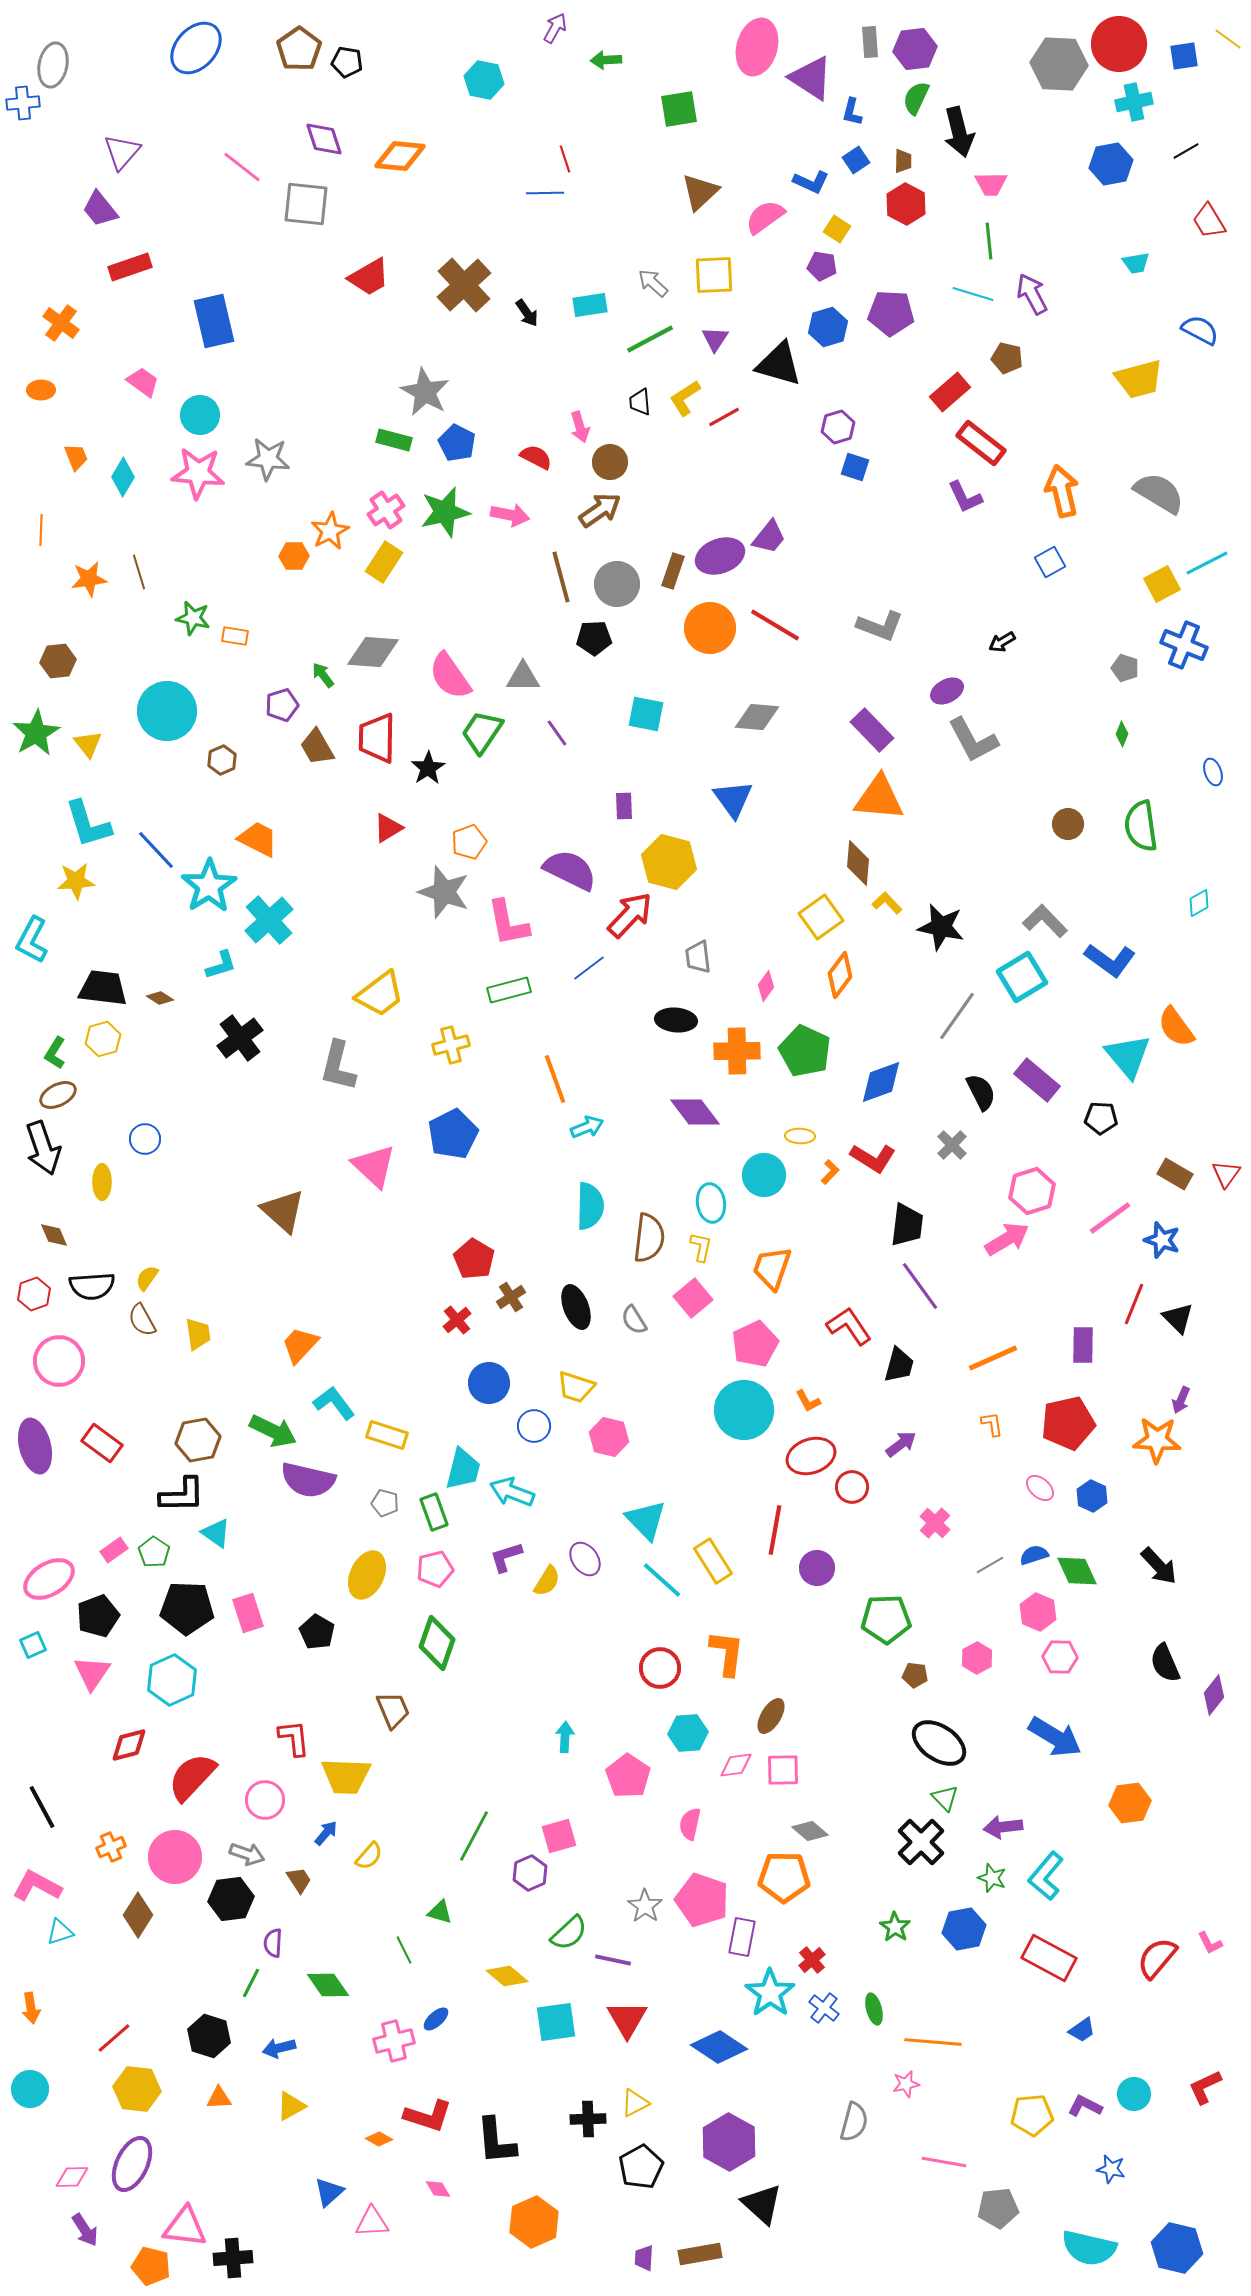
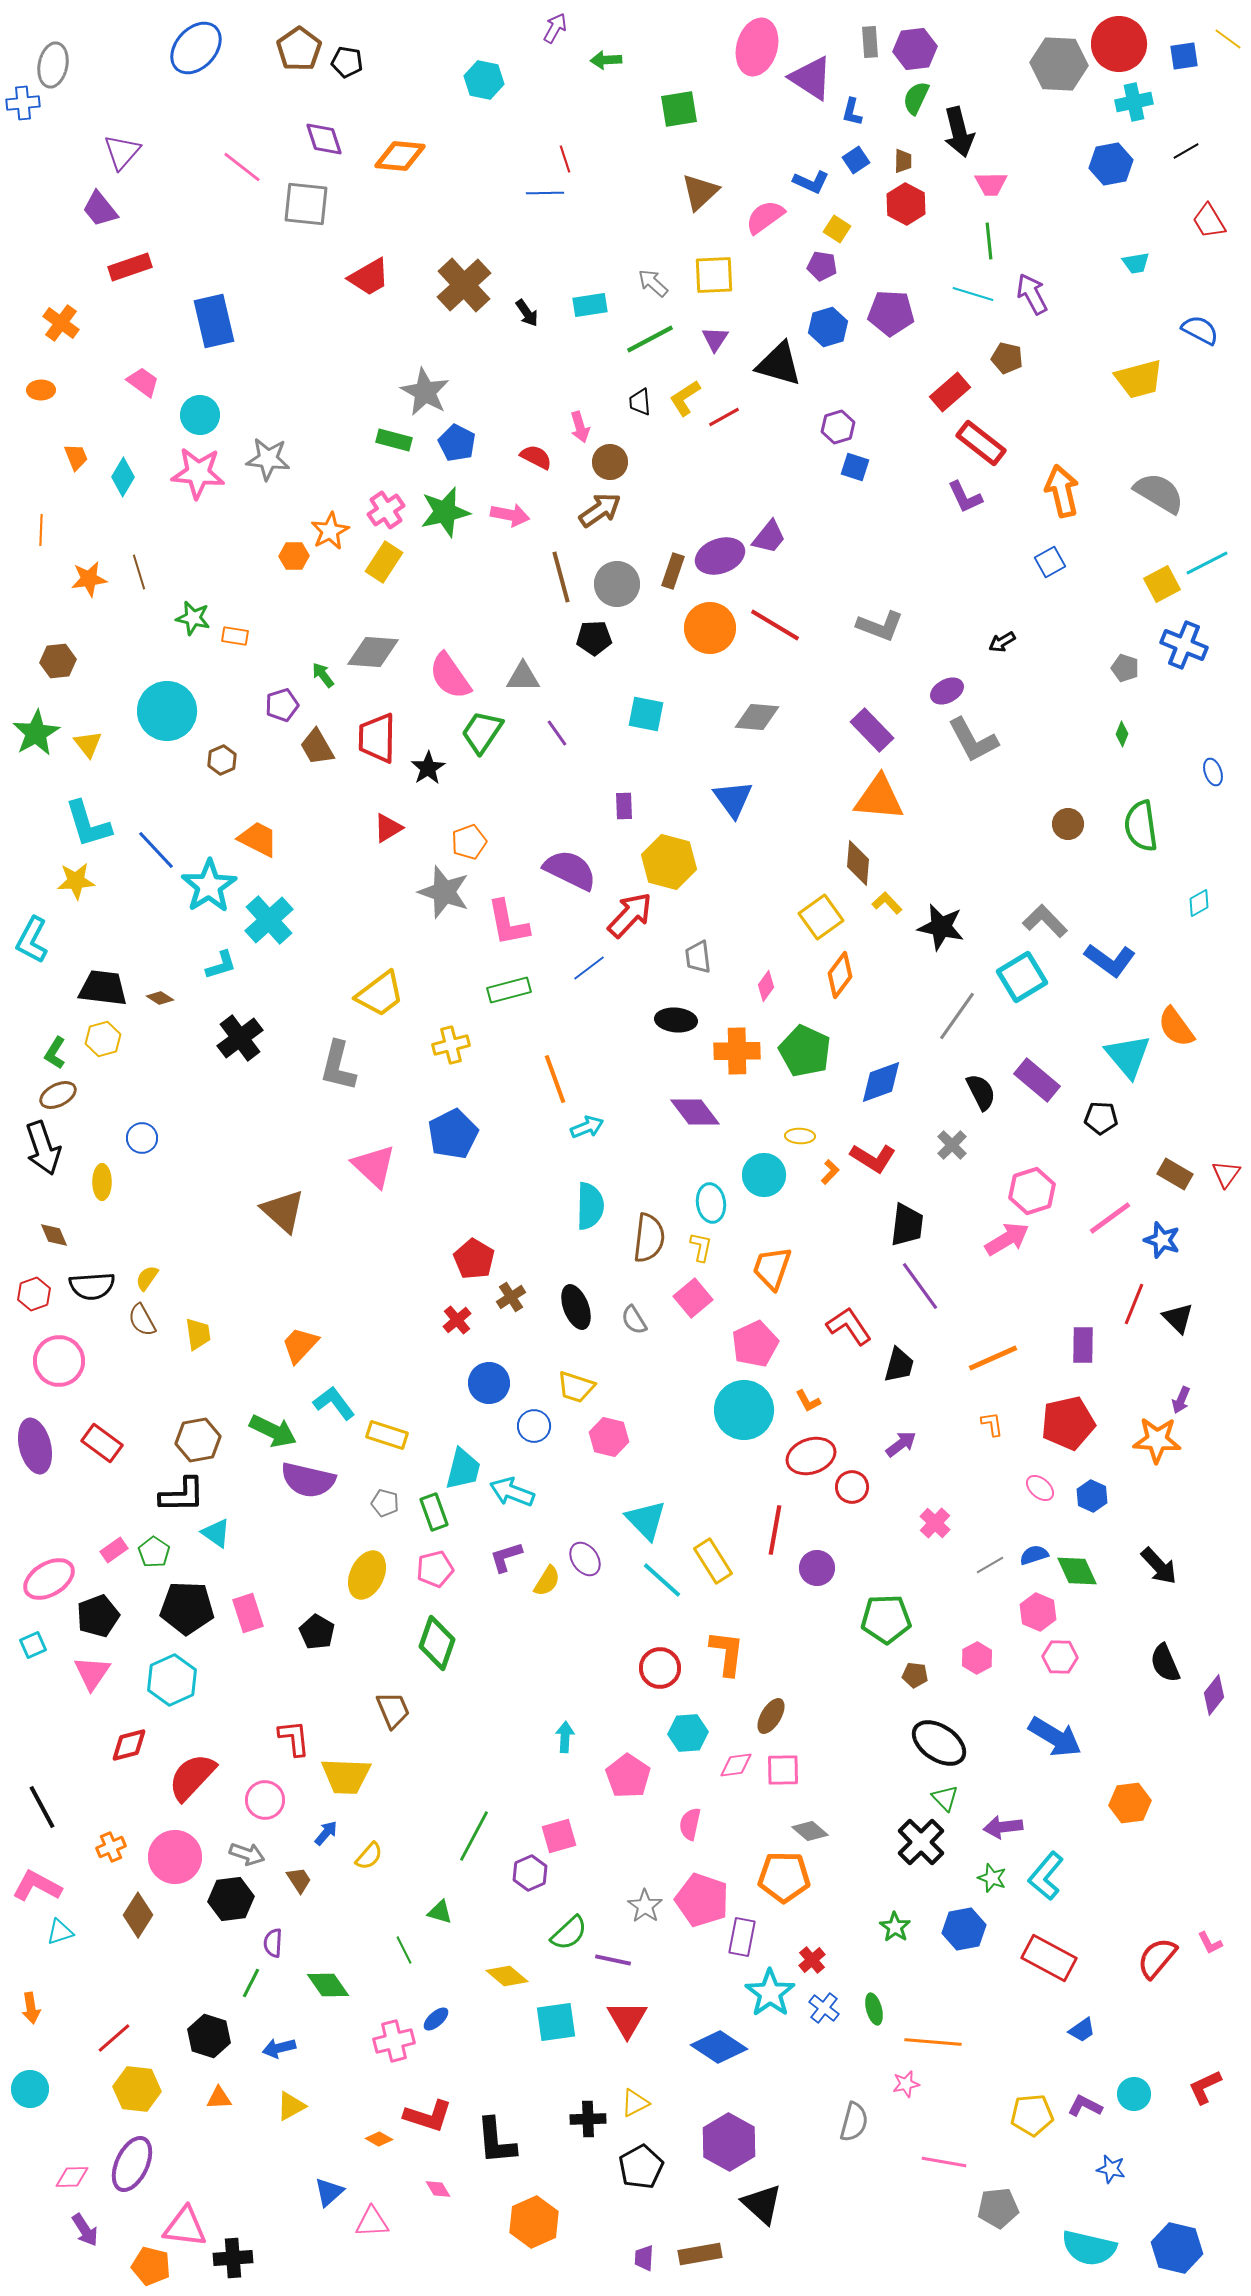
blue circle at (145, 1139): moved 3 px left, 1 px up
